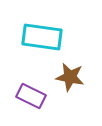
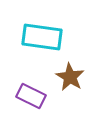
brown star: rotated 20 degrees clockwise
